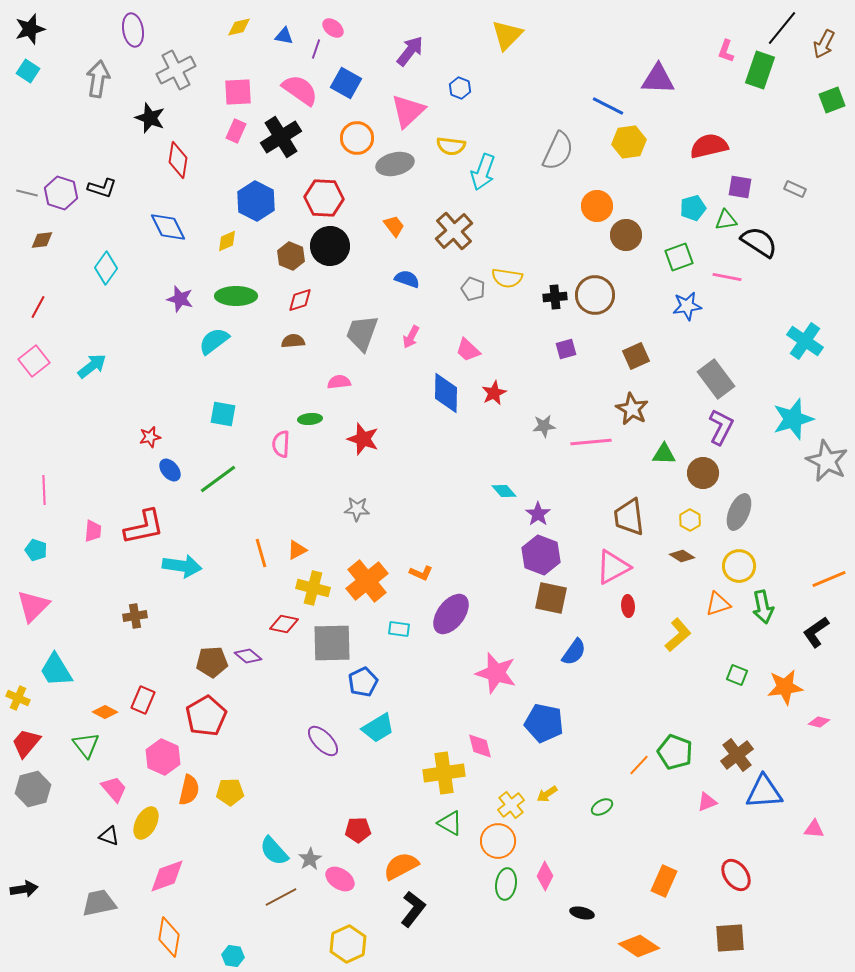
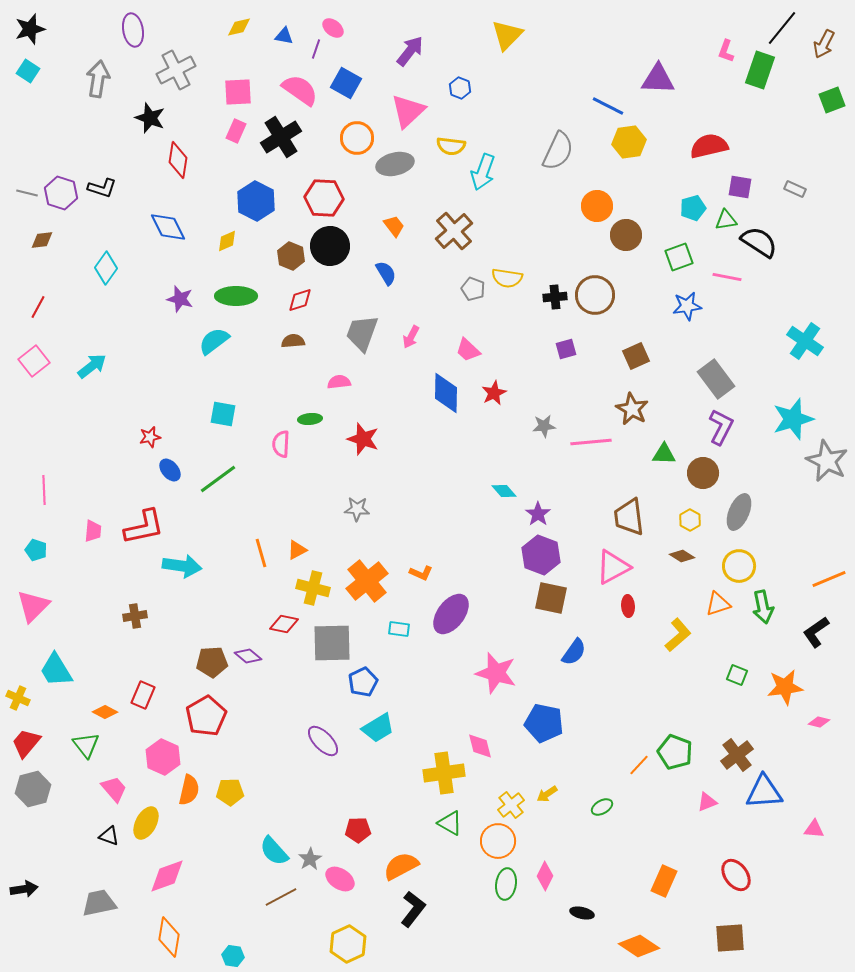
blue semicircle at (407, 279): moved 21 px left, 6 px up; rotated 40 degrees clockwise
red rectangle at (143, 700): moved 5 px up
